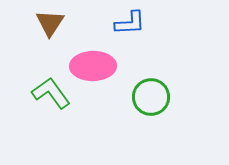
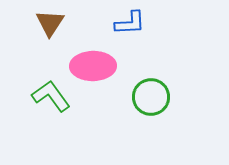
green L-shape: moved 3 px down
